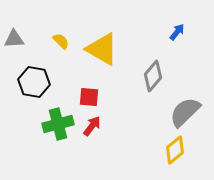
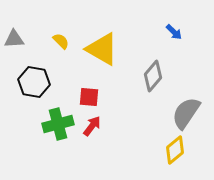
blue arrow: moved 3 px left; rotated 96 degrees clockwise
gray semicircle: moved 1 px right, 1 px down; rotated 12 degrees counterclockwise
